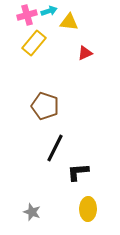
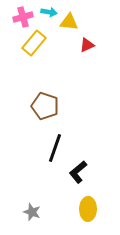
cyan arrow: moved 1 px down; rotated 28 degrees clockwise
pink cross: moved 4 px left, 2 px down
red triangle: moved 2 px right, 8 px up
black line: rotated 8 degrees counterclockwise
black L-shape: rotated 35 degrees counterclockwise
